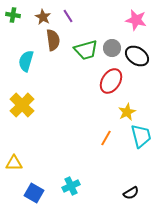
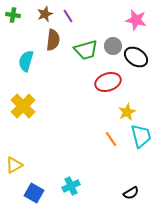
brown star: moved 2 px right, 3 px up; rotated 21 degrees clockwise
brown semicircle: rotated 15 degrees clockwise
gray circle: moved 1 px right, 2 px up
black ellipse: moved 1 px left, 1 px down
red ellipse: moved 3 px left, 1 px down; rotated 40 degrees clockwise
yellow cross: moved 1 px right, 1 px down
orange line: moved 5 px right, 1 px down; rotated 63 degrees counterclockwise
yellow triangle: moved 2 px down; rotated 30 degrees counterclockwise
